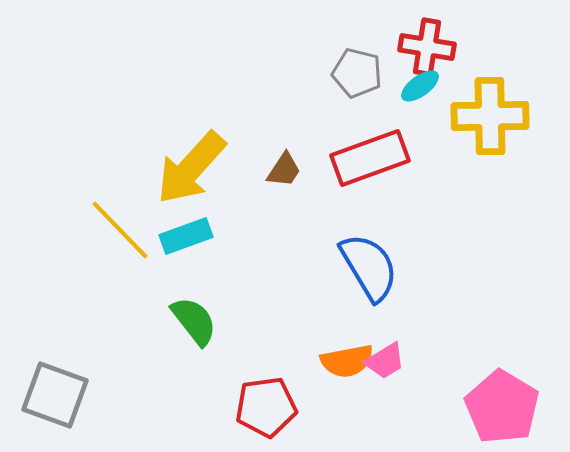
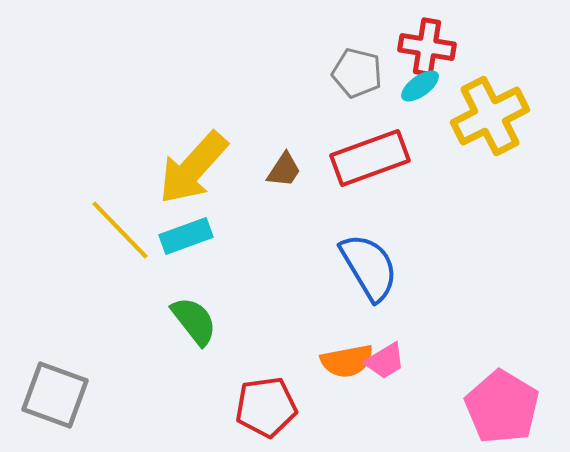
yellow cross: rotated 26 degrees counterclockwise
yellow arrow: moved 2 px right
